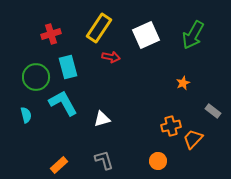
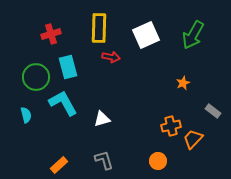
yellow rectangle: rotated 32 degrees counterclockwise
